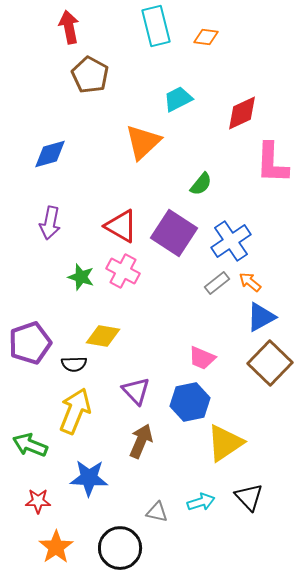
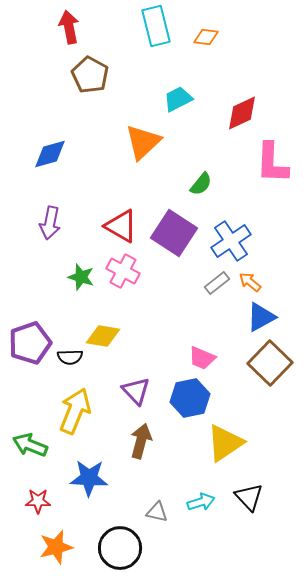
black semicircle: moved 4 px left, 7 px up
blue hexagon: moved 4 px up
brown arrow: rotated 8 degrees counterclockwise
orange star: rotated 20 degrees clockwise
